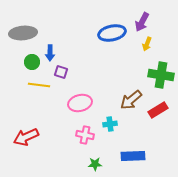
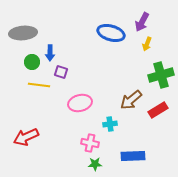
blue ellipse: moved 1 px left; rotated 28 degrees clockwise
green cross: rotated 25 degrees counterclockwise
pink cross: moved 5 px right, 8 px down
